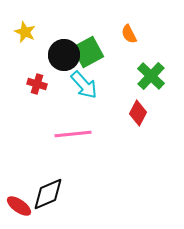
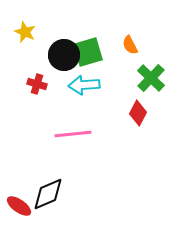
orange semicircle: moved 1 px right, 11 px down
green square: rotated 12 degrees clockwise
green cross: moved 2 px down
cyan arrow: rotated 128 degrees clockwise
